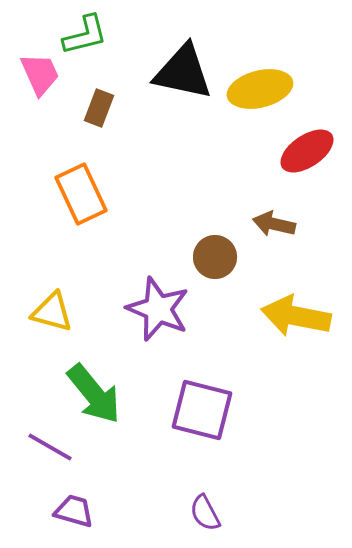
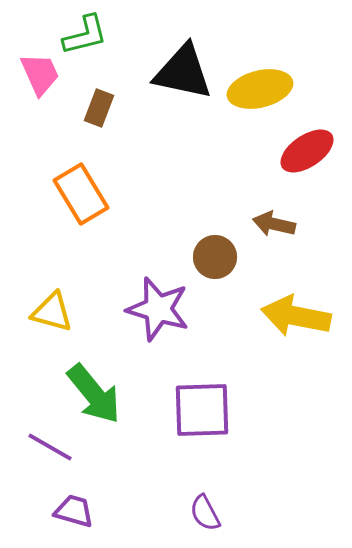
orange rectangle: rotated 6 degrees counterclockwise
purple star: rotated 6 degrees counterclockwise
purple square: rotated 16 degrees counterclockwise
